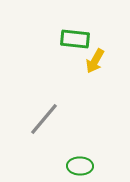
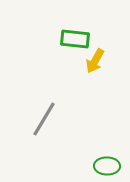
gray line: rotated 9 degrees counterclockwise
green ellipse: moved 27 px right
